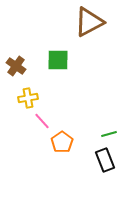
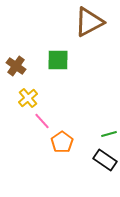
yellow cross: rotated 30 degrees counterclockwise
black rectangle: rotated 35 degrees counterclockwise
